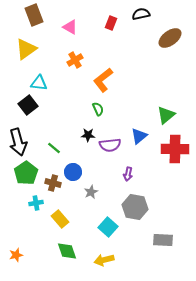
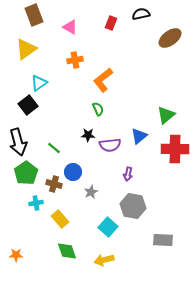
orange cross: rotated 21 degrees clockwise
cyan triangle: rotated 42 degrees counterclockwise
brown cross: moved 1 px right, 1 px down
gray hexagon: moved 2 px left, 1 px up
orange star: rotated 16 degrees clockwise
